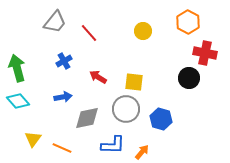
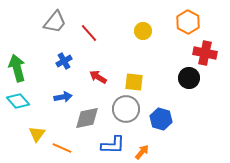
yellow triangle: moved 4 px right, 5 px up
